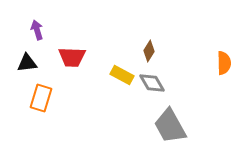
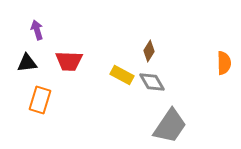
red trapezoid: moved 3 px left, 4 px down
gray diamond: moved 1 px up
orange rectangle: moved 1 px left, 2 px down
gray trapezoid: rotated 117 degrees counterclockwise
